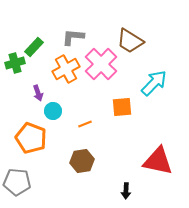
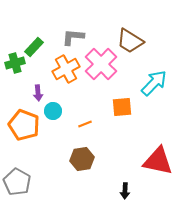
purple arrow: rotated 14 degrees clockwise
orange pentagon: moved 7 px left, 13 px up
brown hexagon: moved 2 px up
gray pentagon: rotated 24 degrees clockwise
black arrow: moved 1 px left
